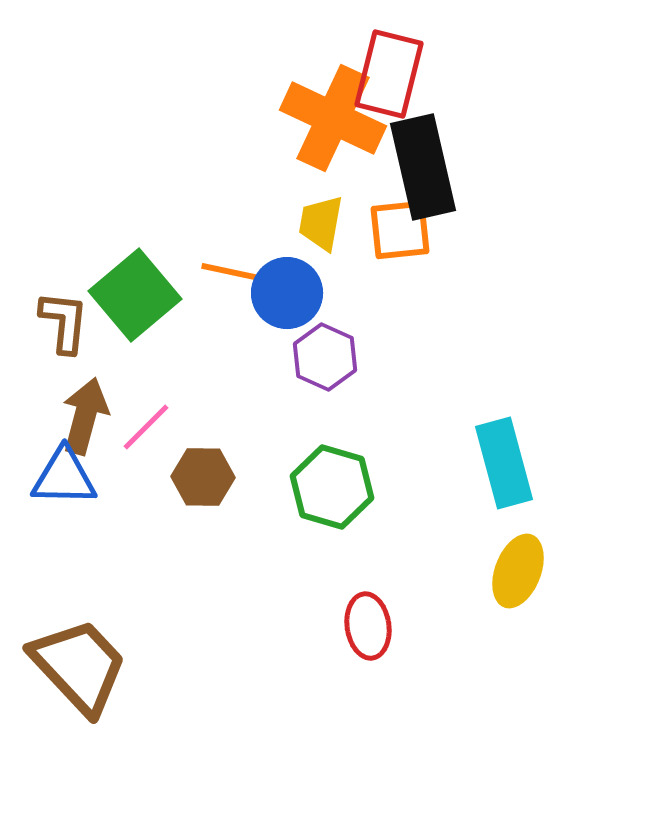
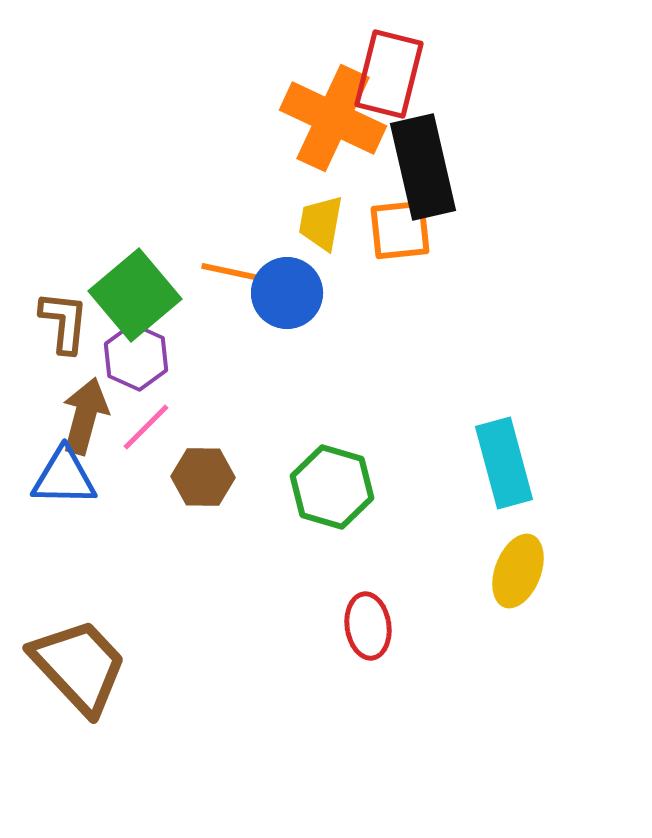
purple hexagon: moved 189 px left
